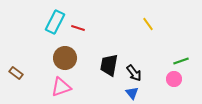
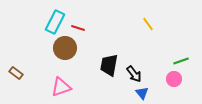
brown circle: moved 10 px up
black arrow: moved 1 px down
blue triangle: moved 10 px right
